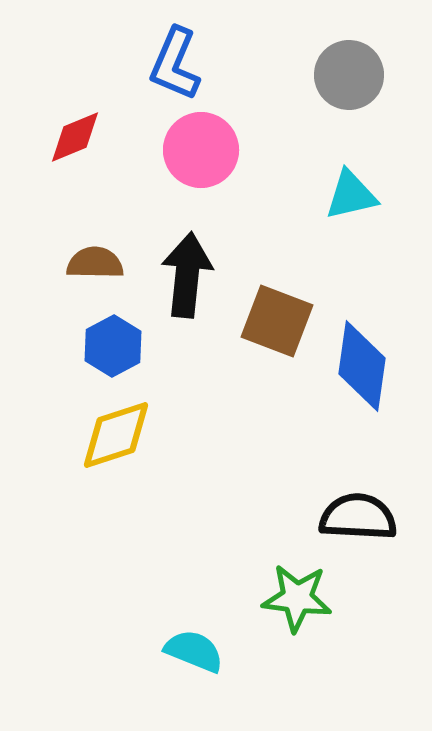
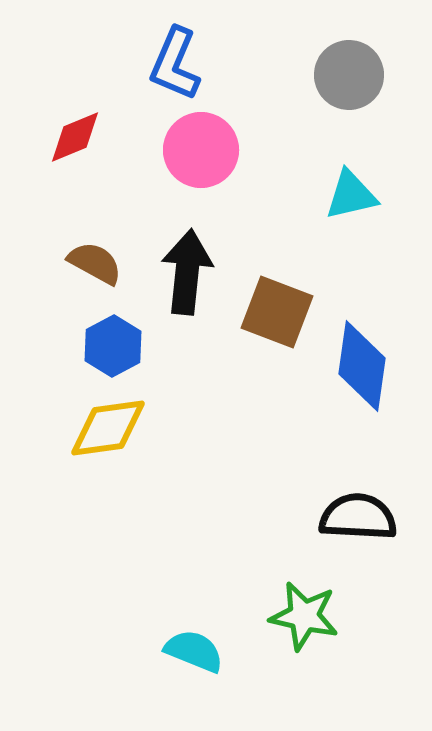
brown semicircle: rotated 28 degrees clockwise
black arrow: moved 3 px up
brown square: moved 9 px up
yellow diamond: moved 8 px left, 7 px up; rotated 10 degrees clockwise
green star: moved 7 px right, 18 px down; rotated 6 degrees clockwise
